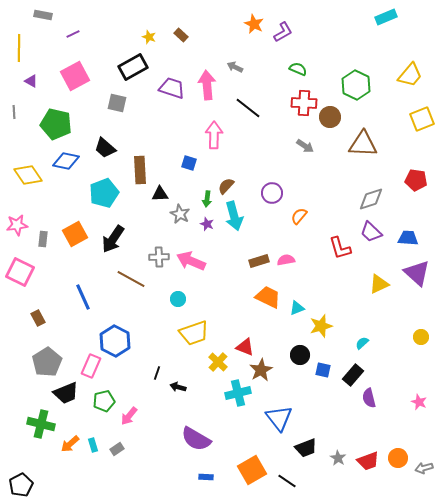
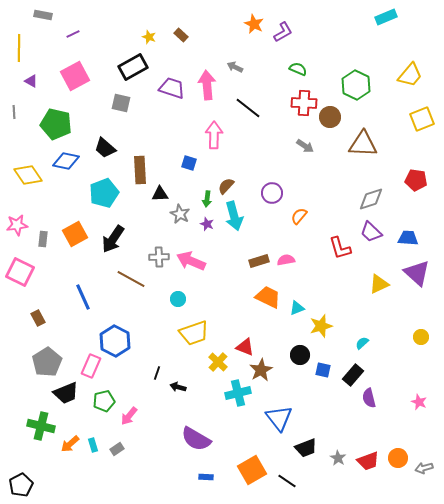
gray square at (117, 103): moved 4 px right
green cross at (41, 424): moved 2 px down
